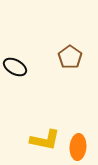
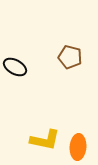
brown pentagon: rotated 20 degrees counterclockwise
